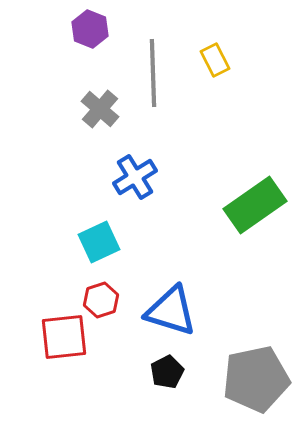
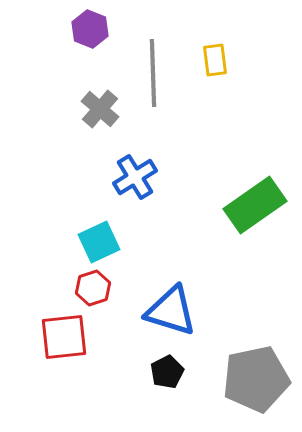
yellow rectangle: rotated 20 degrees clockwise
red hexagon: moved 8 px left, 12 px up
